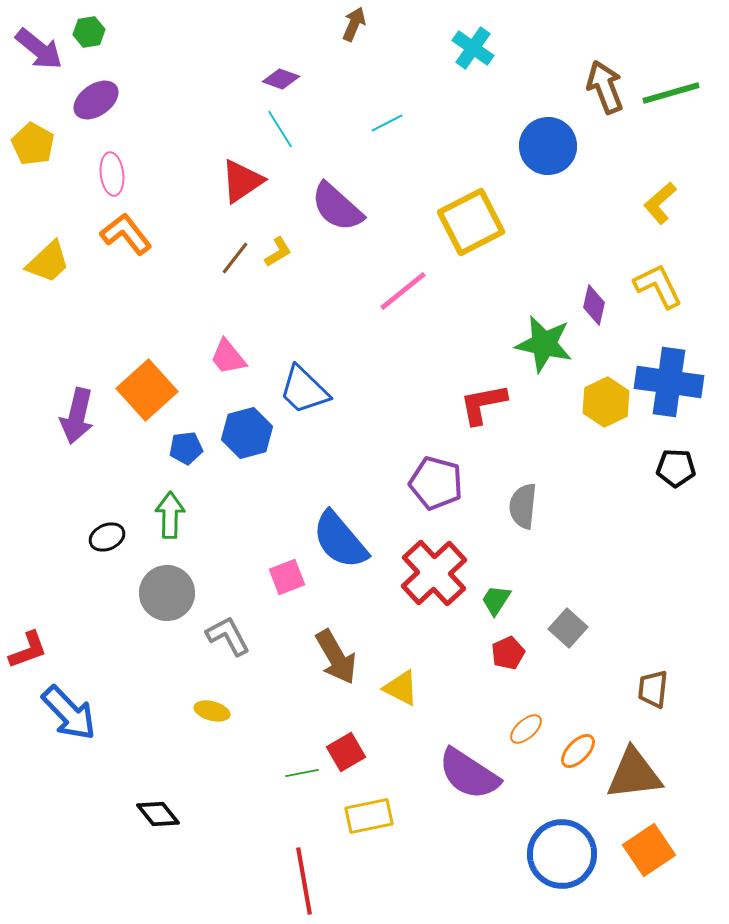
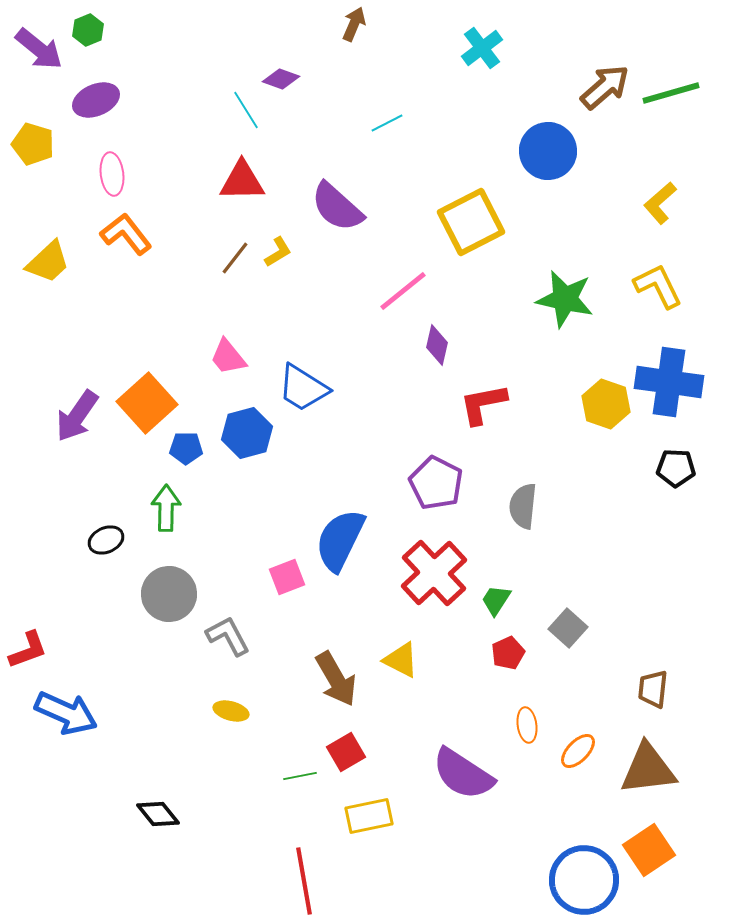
green hexagon at (89, 32): moved 1 px left, 2 px up; rotated 12 degrees counterclockwise
cyan cross at (473, 48): moved 9 px right; rotated 18 degrees clockwise
brown arrow at (605, 87): rotated 70 degrees clockwise
purple ellipse at (96, 100): rotated 12 degrees clockwise
cyan line at (280, 129): moved 34 px left, 19 px up
yellow pentagon at (33, 144): rotated 12 degrees counterclockwise
blue circle at (548, 146): moved 5 px down
red triangle at (242, 181): rotated 33 degrees clockwise
purple diamond at (594, 305): moved 157 px left, 40 px down
green star at (544, 344): moved 21 px right, 45 px up
orange square at (147, 390): moved 13 px down
blue trapezoid at (304, 390): moved 1 px left, 2 px up; rotated 12 degrees counterclockwise
yellow hexagon at (606, 402): moved 2 px down; rotated 15 degrees counterclockwise
purple arrow at (77, 416): rotated 22 degrees clockwise
blue pentagon at (186, 448): rotated 8 degrees clockwise
purple pentagon at (436, 483): rotated 12 degrees clockwise
green arrow at (170, 515): moved 4 px left, 7 px up
black ellipse at (107, 537): moved 1 px left, 3 px down
blue semicircle at (340, 540): rotated 66 degrees clockwise
gray circle at (167, 593): moved 2 px right, 1 px down
brown arrow at (336, 657): moved 22 px down
yellow triangle at (401, 688): moved 28 px up
yellow ellipse at (212, 711): moved 19 px right
blue arrow at (69, 713): moved 3 px left; rotated 22 degrees counterclockwise
orange ellipse at (526, 729): moved 1 px right, 4 px up; rotated 56 degrees counterclockwise
green line at (302, 773): moved 2 px left, 3 px down
purple semicircle at (469, 774): moved 6 px left
brown triangle at (634, 774): moved 14 px right, 5 px up
blue circle at (562, 854): moved 22 px right, 26 px down
